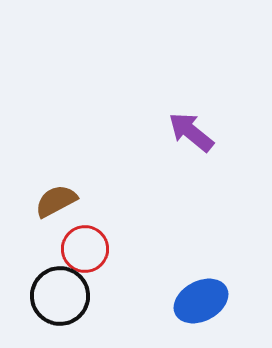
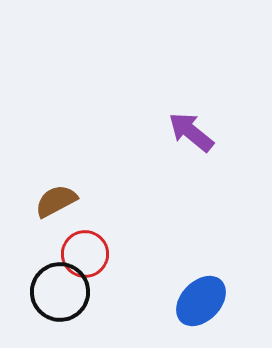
red circle: moved 5 px down
black circle: moved 4 px up
blue ellipse: rotated 18 degrees counterclockwise
